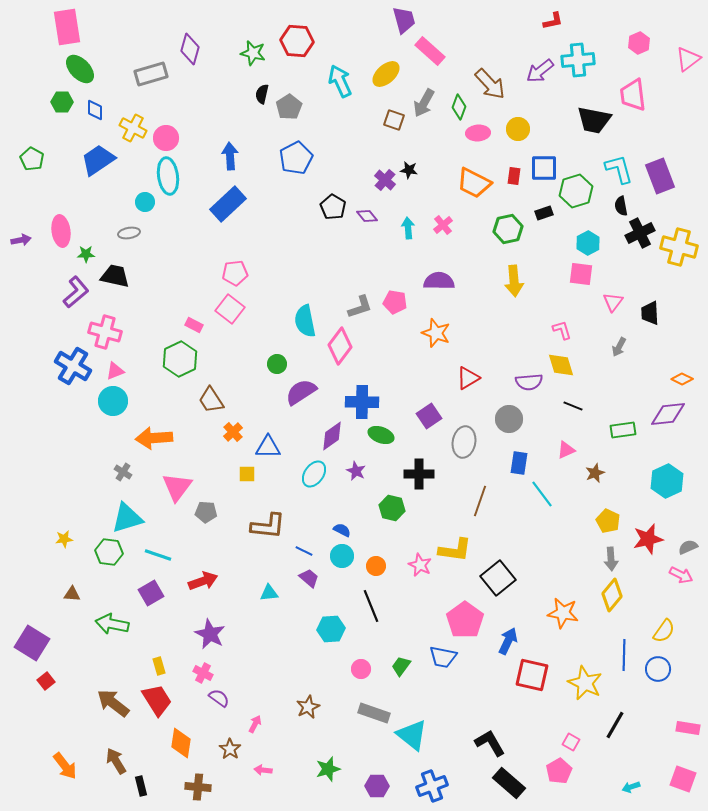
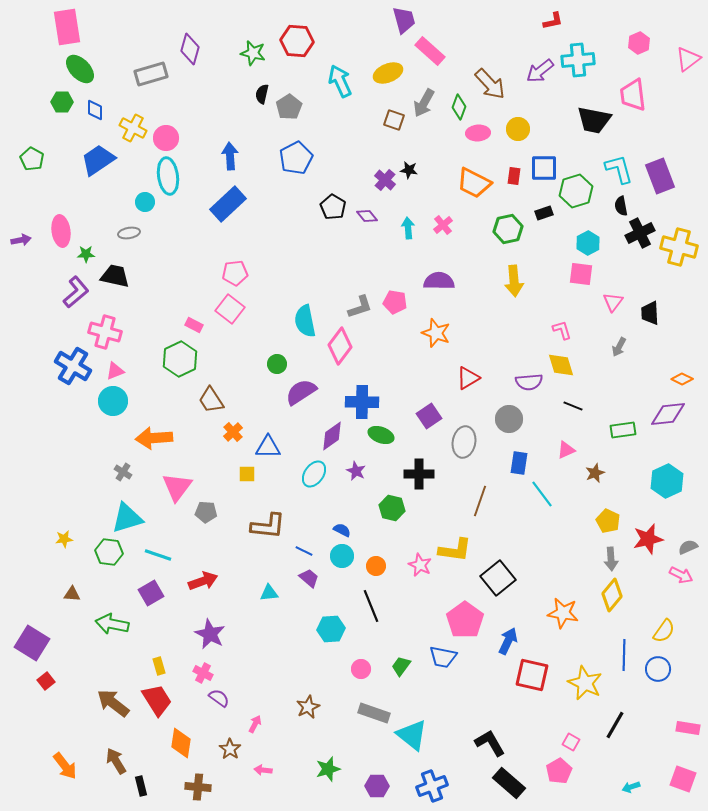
yellow ellipse at (386, 74): moved 2 px right, 1 px up; rotated 20 degrees clockwise
